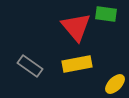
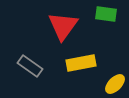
red triangle: moved 13 px left, 1 px up; rotated 16 degrees clockwise
yellow rectangle: moved 4 px right, 1 px up
